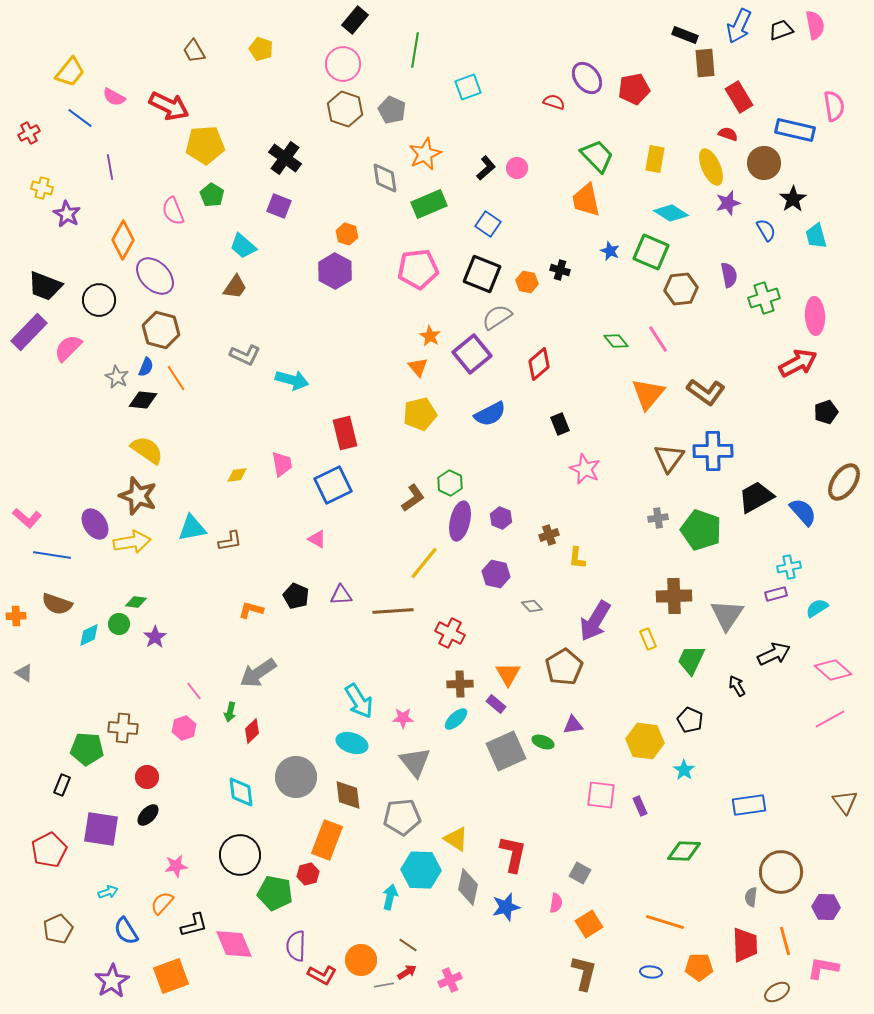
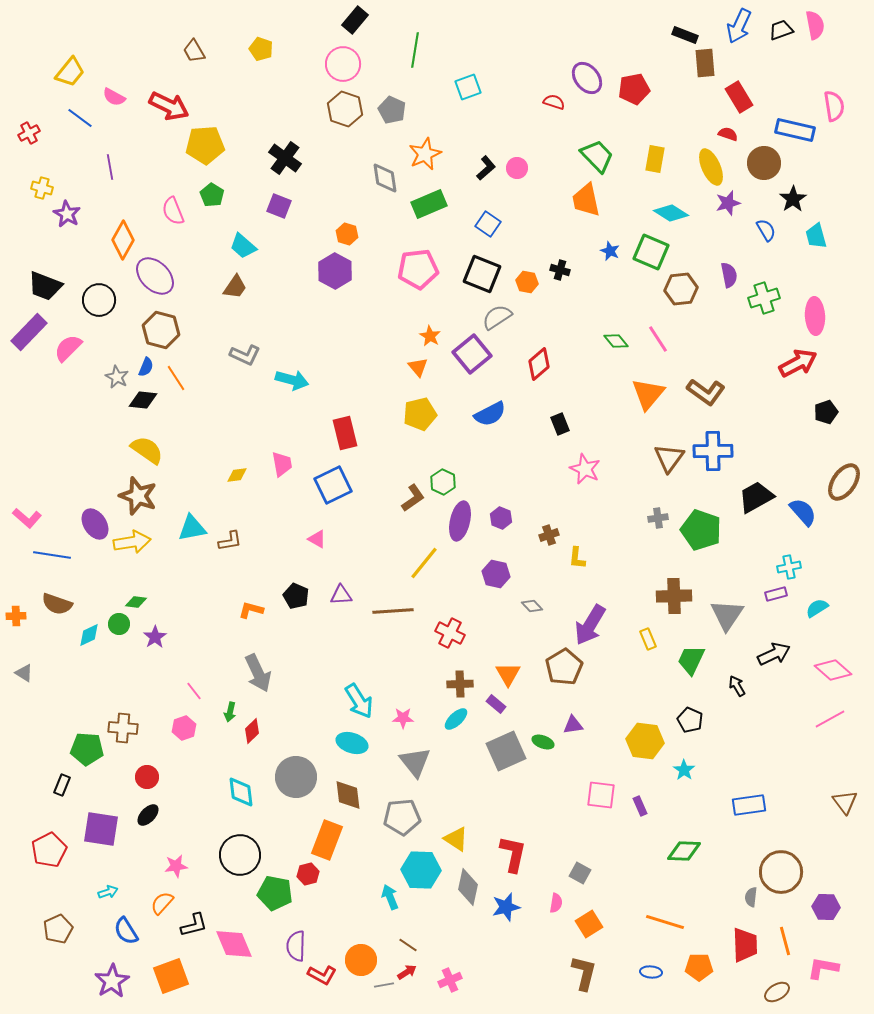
green hexagon at (450, 483): moved 7 px left, 1 px up
purple arrow at (595, 621): moved 5 px left, 4 px down
gray arrow at (258, 673): rotated 81 degrees counterclockwise
cyan arrow at (390, 897): rotated 35 degrees counterclockwise
